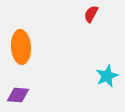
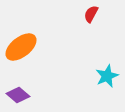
orange ellipse: rotated 56 degrees clockwise
purple diamond: rotated 35 degrees clockwise
